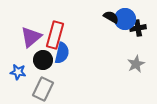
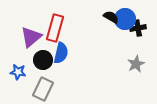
red rectangle: moved 7 px up
blue semicircle: moved 1 px left
